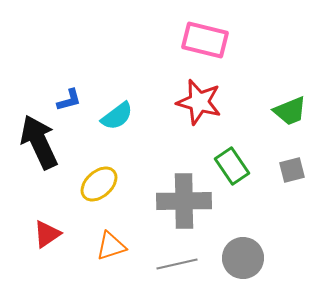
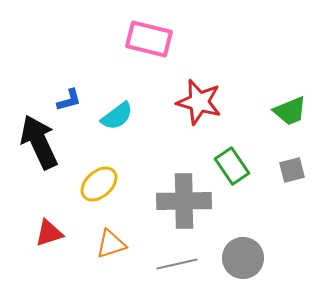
pink rectangle: moved 56 px left, 1 px up
red triangle: moved 2 px right, 1 px up; rotated 16 degrees clockwise
orange triangle: moved 2 px up
